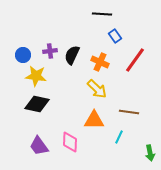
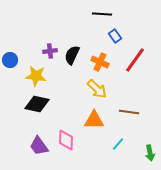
blue circle: moved 13 px left, 5 px down
cyan line: moved 1 px left, 7 px down; rotated 16 degrees clockwise
pink diamond: moved 4 px left, 2 px up
